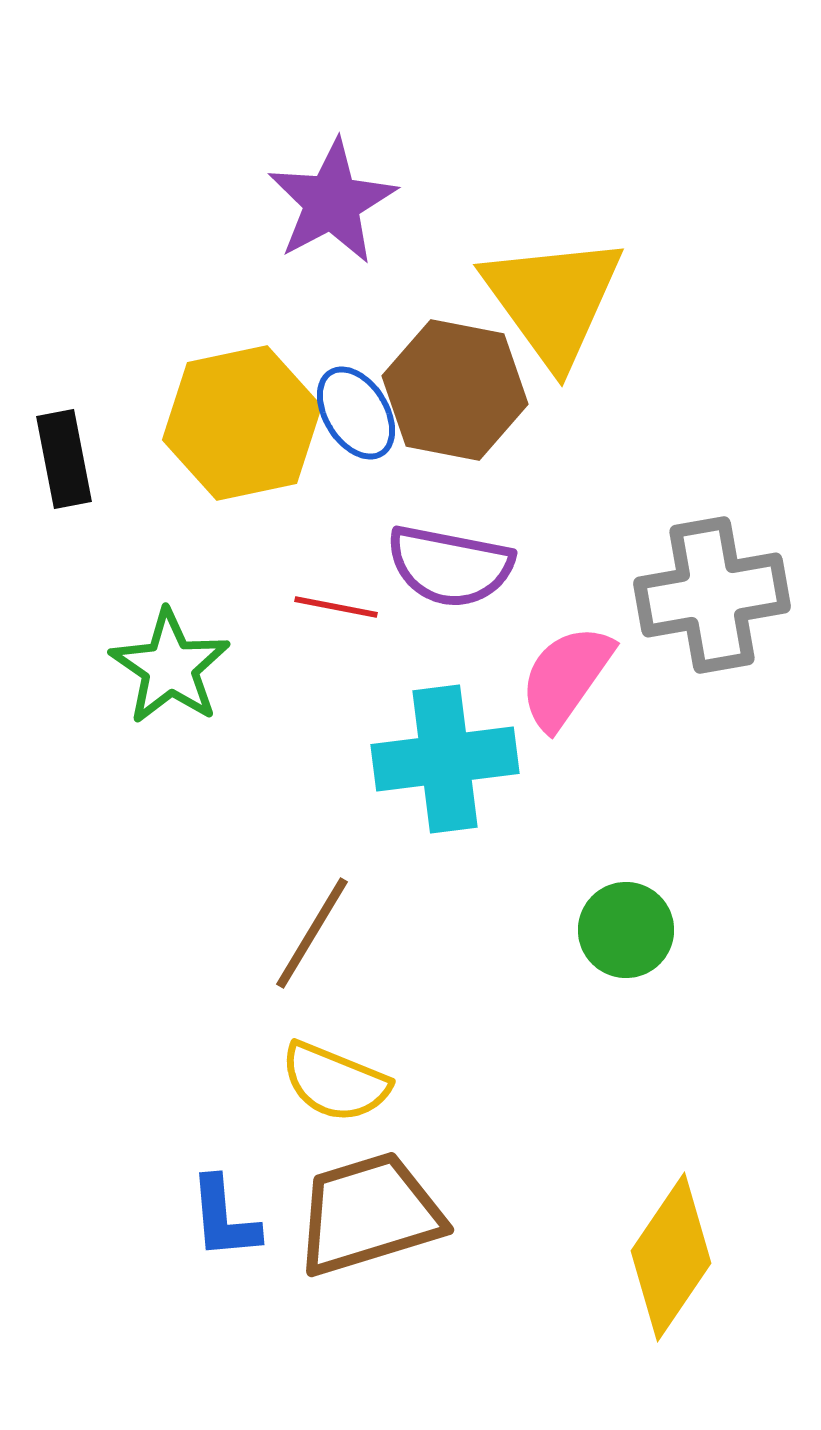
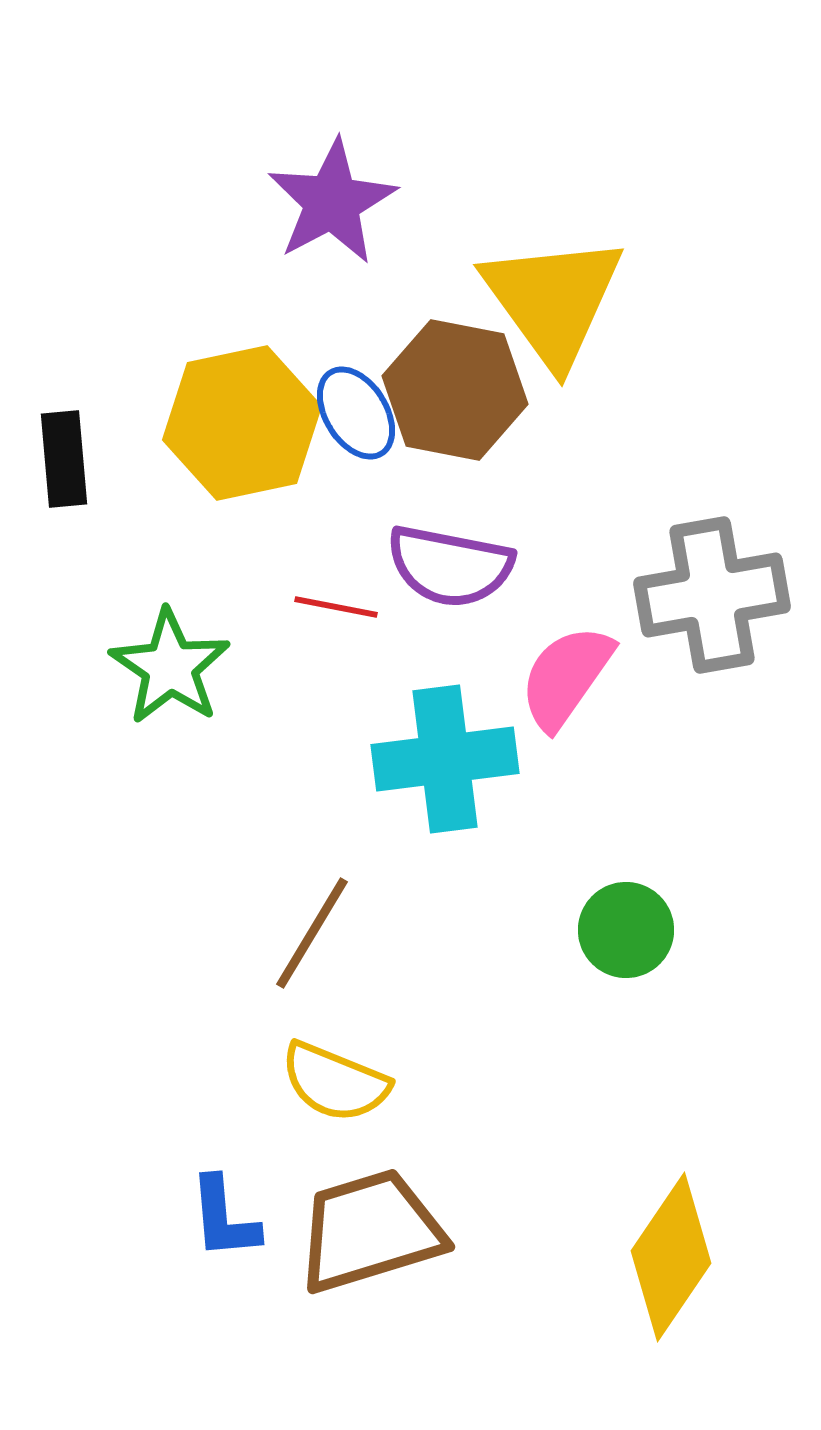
black rectangle: rotated 6 degrees clockwise
brown trapezoid: moved 1 px right, 17 px down
